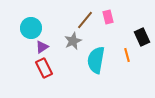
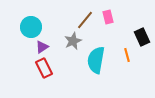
cyan circle: moved 1 px up
